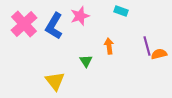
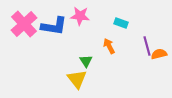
cyan rectangle: moved 12 px down
pink star: rotated 24 degrees clockwise
blue L-shape: rotated 112 degrees counterclockwise
orange arrow: rotated 21 degrees counterclockwise
yellow triangle: moved 22 px right, 2 px up
